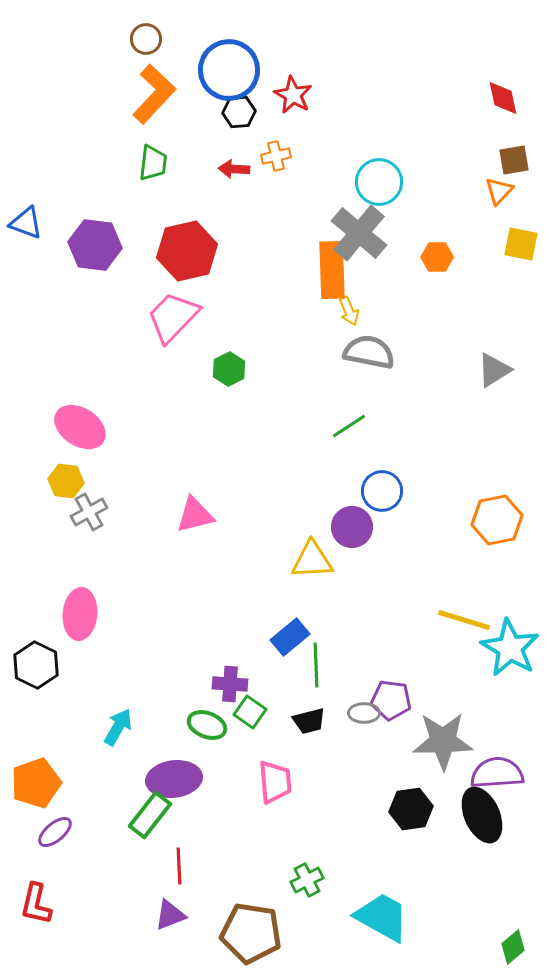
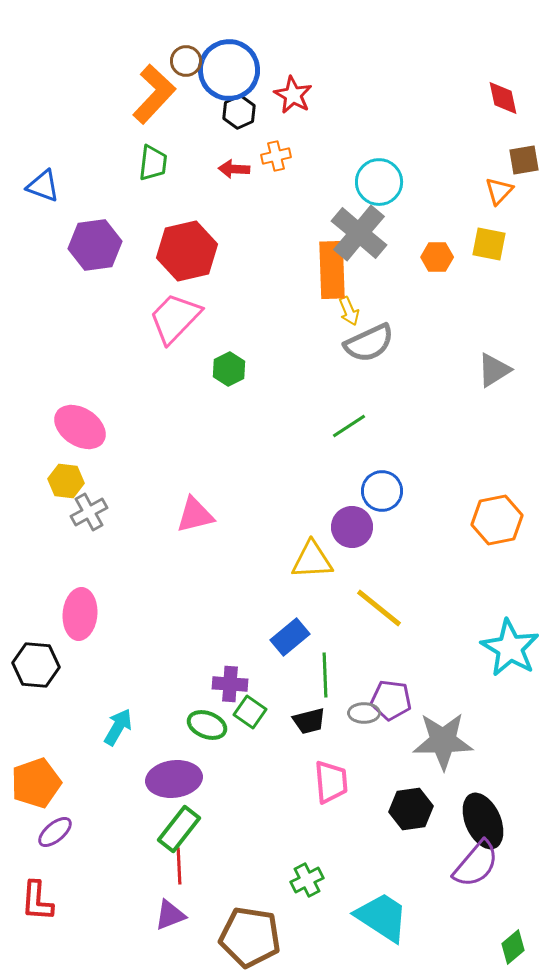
brown circle at (146, 39): moved 40 px right, 22 px down
black hexagon at (239, 112): rotated 20 degrees counterclockwise
brown square at (514, 160): moved 10 px right
blue triangle at (26, 223): moved 17 px right, 37 px up
yellow square at (521, 244): moved 32 px left
purple hexagon at (95, 245): rotated 15 degrees counterclockwise
pink trapezoid at (173, 317): moved 2 px right, 1 px down
gray semicircle at (369, 352): moved 9 px up; rotated 144 degrees clockwise
yellow line at (464, 620): moved 85 px left, 12 px up; rotated 22 degrees clockwise
black hexagon at (36, 665): rotated 21 degrees counterclockwise
green line at (316, 665): moved 9 px right, 10 px down
purple semicircle at (497, 773): moved 21 px left, 91 px down; rotated 134 degrees clockwise
pink trapezoid at (275, 782): moved 56 px right
green rectangle at (150, 815): moved 29 px right, 14 px down
black ellipse at (482, 815): moved 1 px right, 6 px down
red L-shape at (36, 904): moved 1 px right, 3 px up; rotated 9 degrees counterclockwise
cyan trapezoid at (382, 917): rotated 4 degrees clockwise
brown pentagon at (251, 933): moved 1 px left, 4 px down
